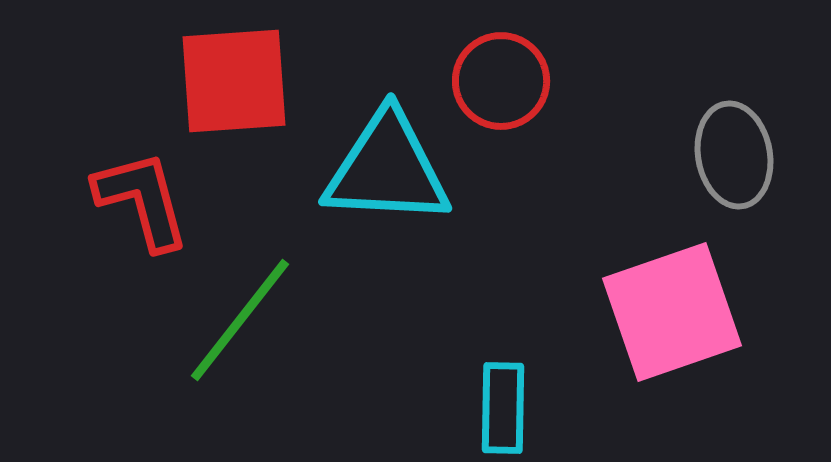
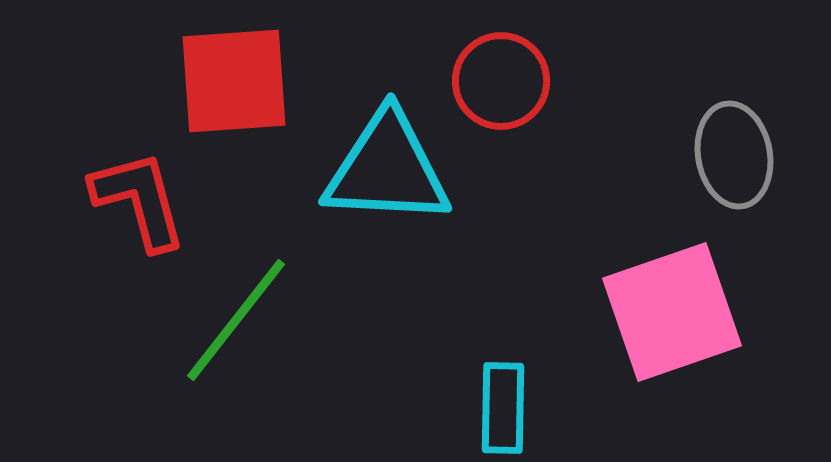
red L-shape: moved 3 px left
green line: moved 4 px left
